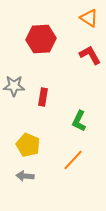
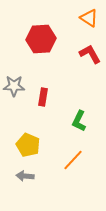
red L-shape: moved 1 px up
